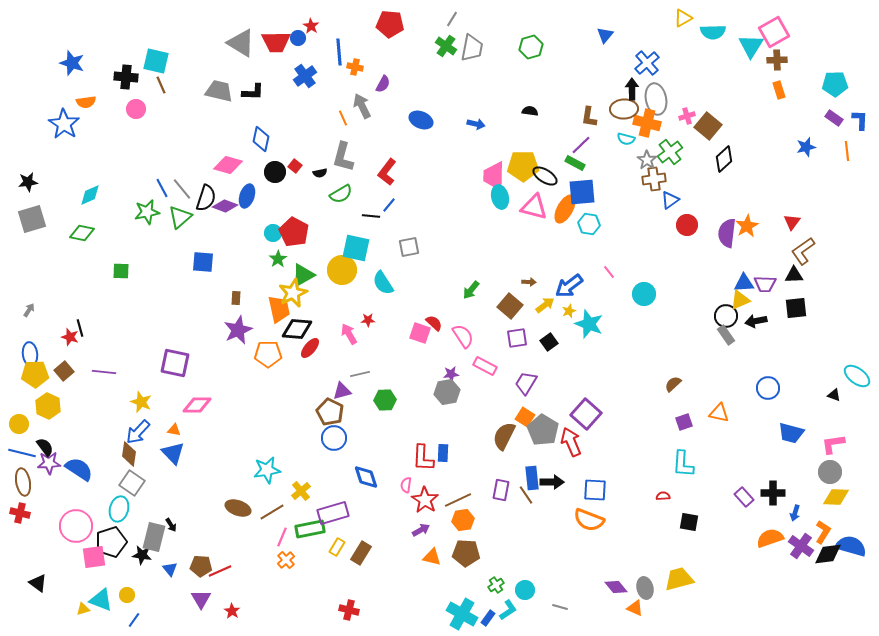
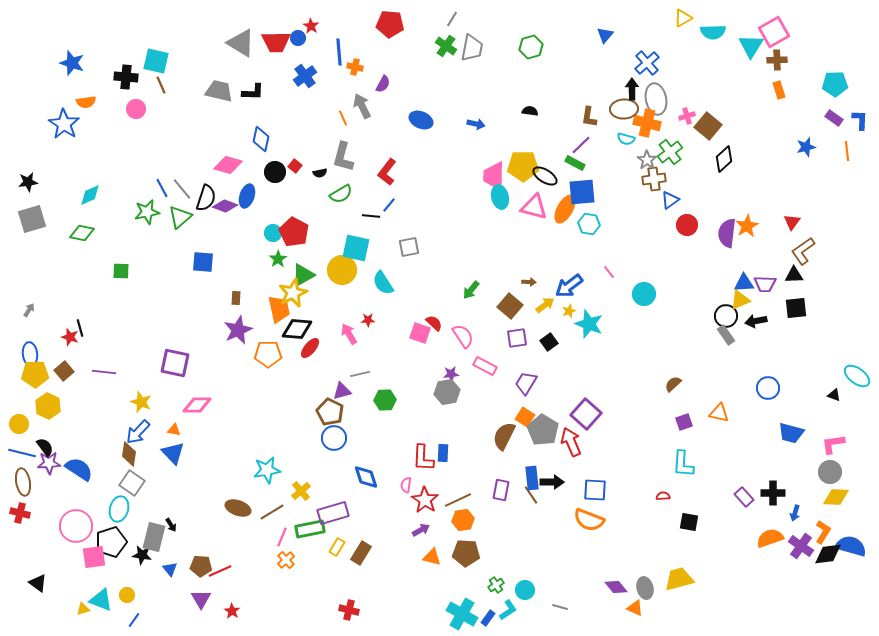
brown line at (526, 495): moved 5 px right
